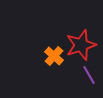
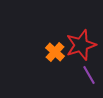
orange cross: moved 1 px right, 4 px up
